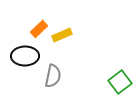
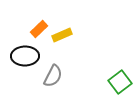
gray semicircle: rotated 15 degrees clockwise
